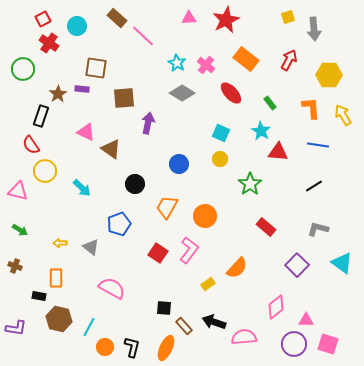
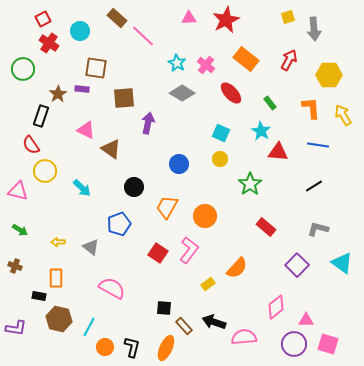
cyan circle at (77, 26): moved 3 px right, 5 px down
pink triangle at (86, 132): moved 2 px up
black circle at (135, 184): moved 1 px left, 3 px down
yellow arrow at (60, 243): moved 2 px left, 1 px up
